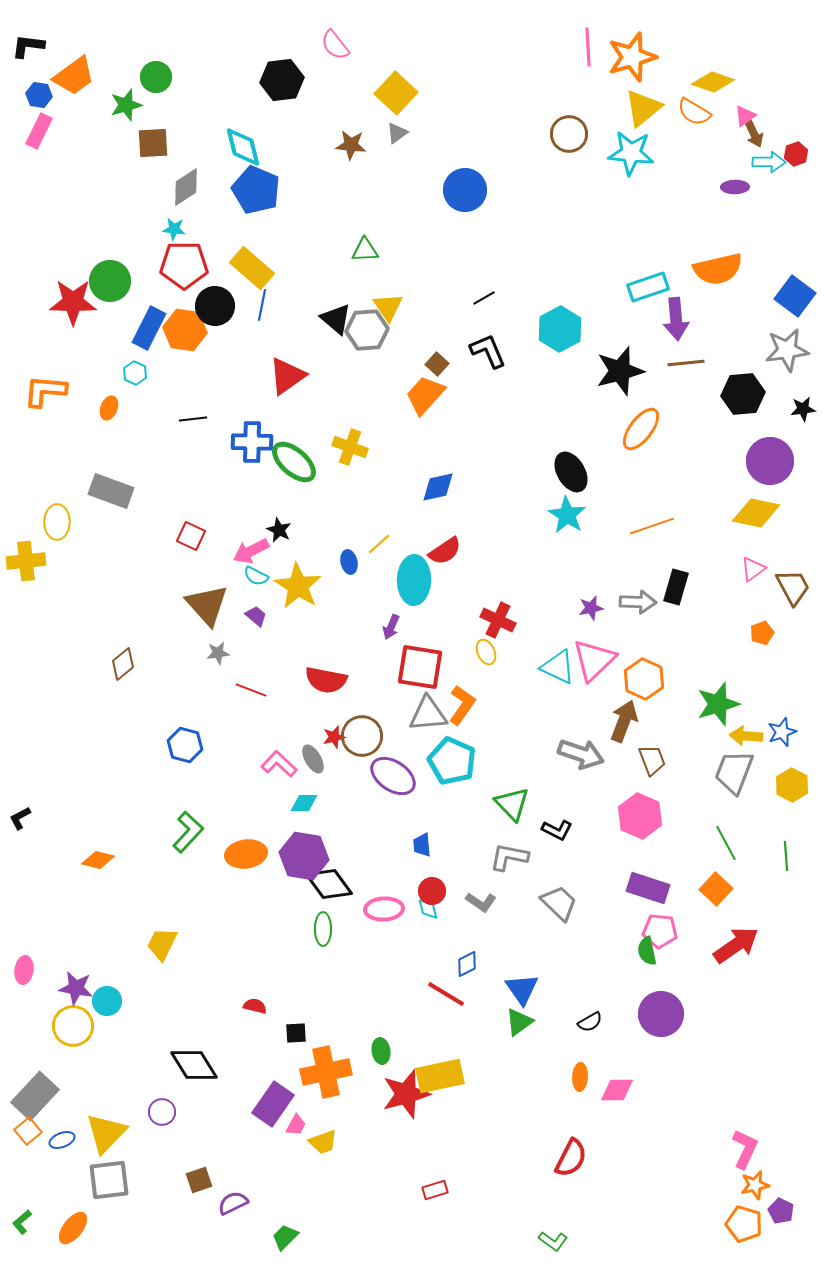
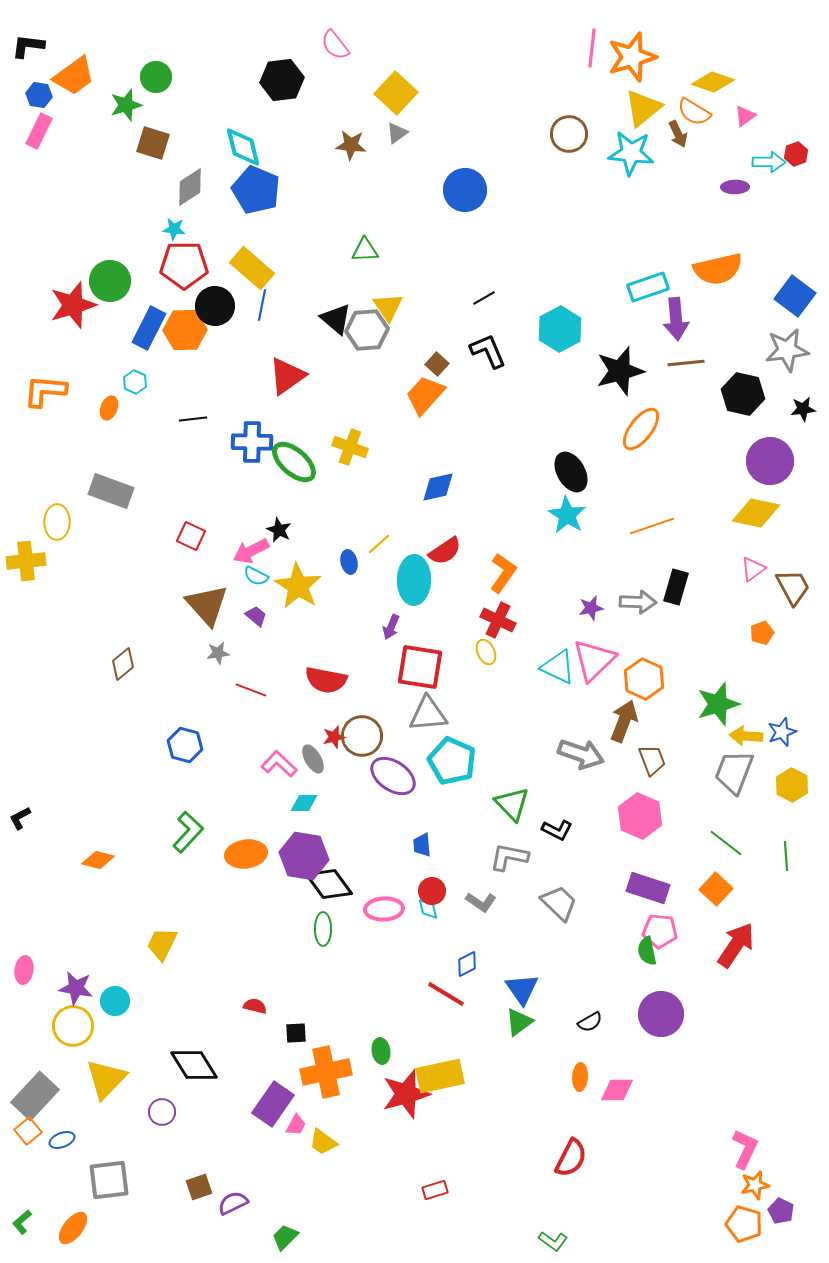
pink line at (588, 47): moved 4 px right, 1 px down; rotated 9 degrees clockwise
brown arrow at (754, 134): moved 76 px left
brown square at (153, 143): rotated 20 degrees clockwise
gray diamond at (186, 187): moved 4 px right
red star at (73, 302): moved 3 px down; rotated 18 degrees counterclockwise
orange hexagon at (185, 330): rotated 9 degrees counterclockwise
cyan hexagon at (135, 373): moved 9 px down
black hexagon at (743, 394): rotated 18 degrees clockwise
orange L-shape at (462, 705): moved 41 px right, 132 px up
green line at (726, 843): rotated 24 degrees counterclockwise
red arrow at (736, 945): rotated 21 degrees counterclockwise
cyan circle at (107, 1001): moved 8 px right
yellow triangle at (106, 1133): moved 54 px up
yellow trapezoid at (323, 1142): rotated 56 degrees clockwise
brown square at (199, 1180): moved 7 px down
